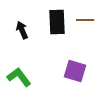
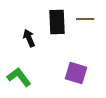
brown line: moved 1 px up
black arrow: moved 7 px right, 8 px down
purple square: moved 1 px right, 2 px down
